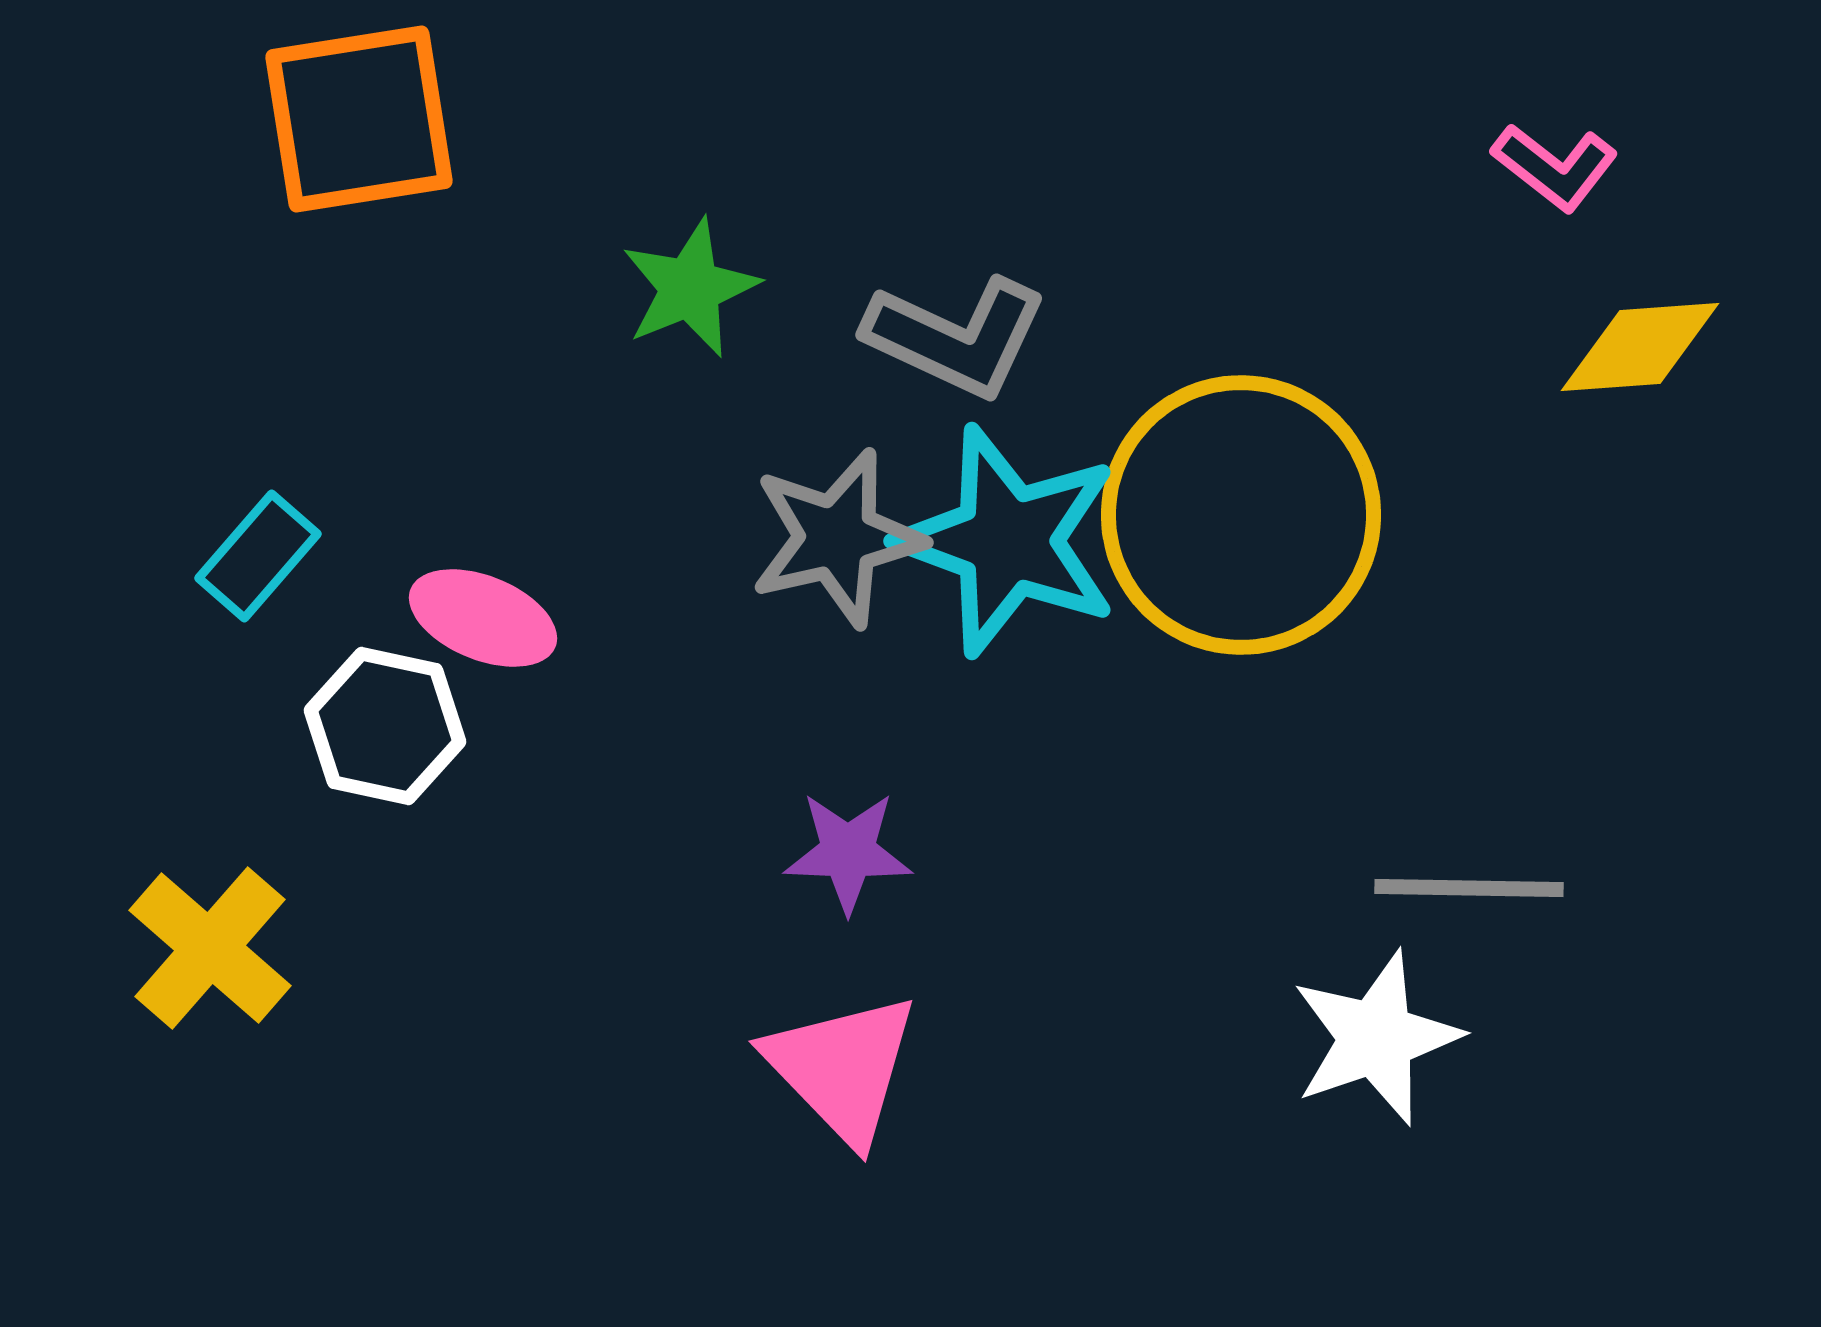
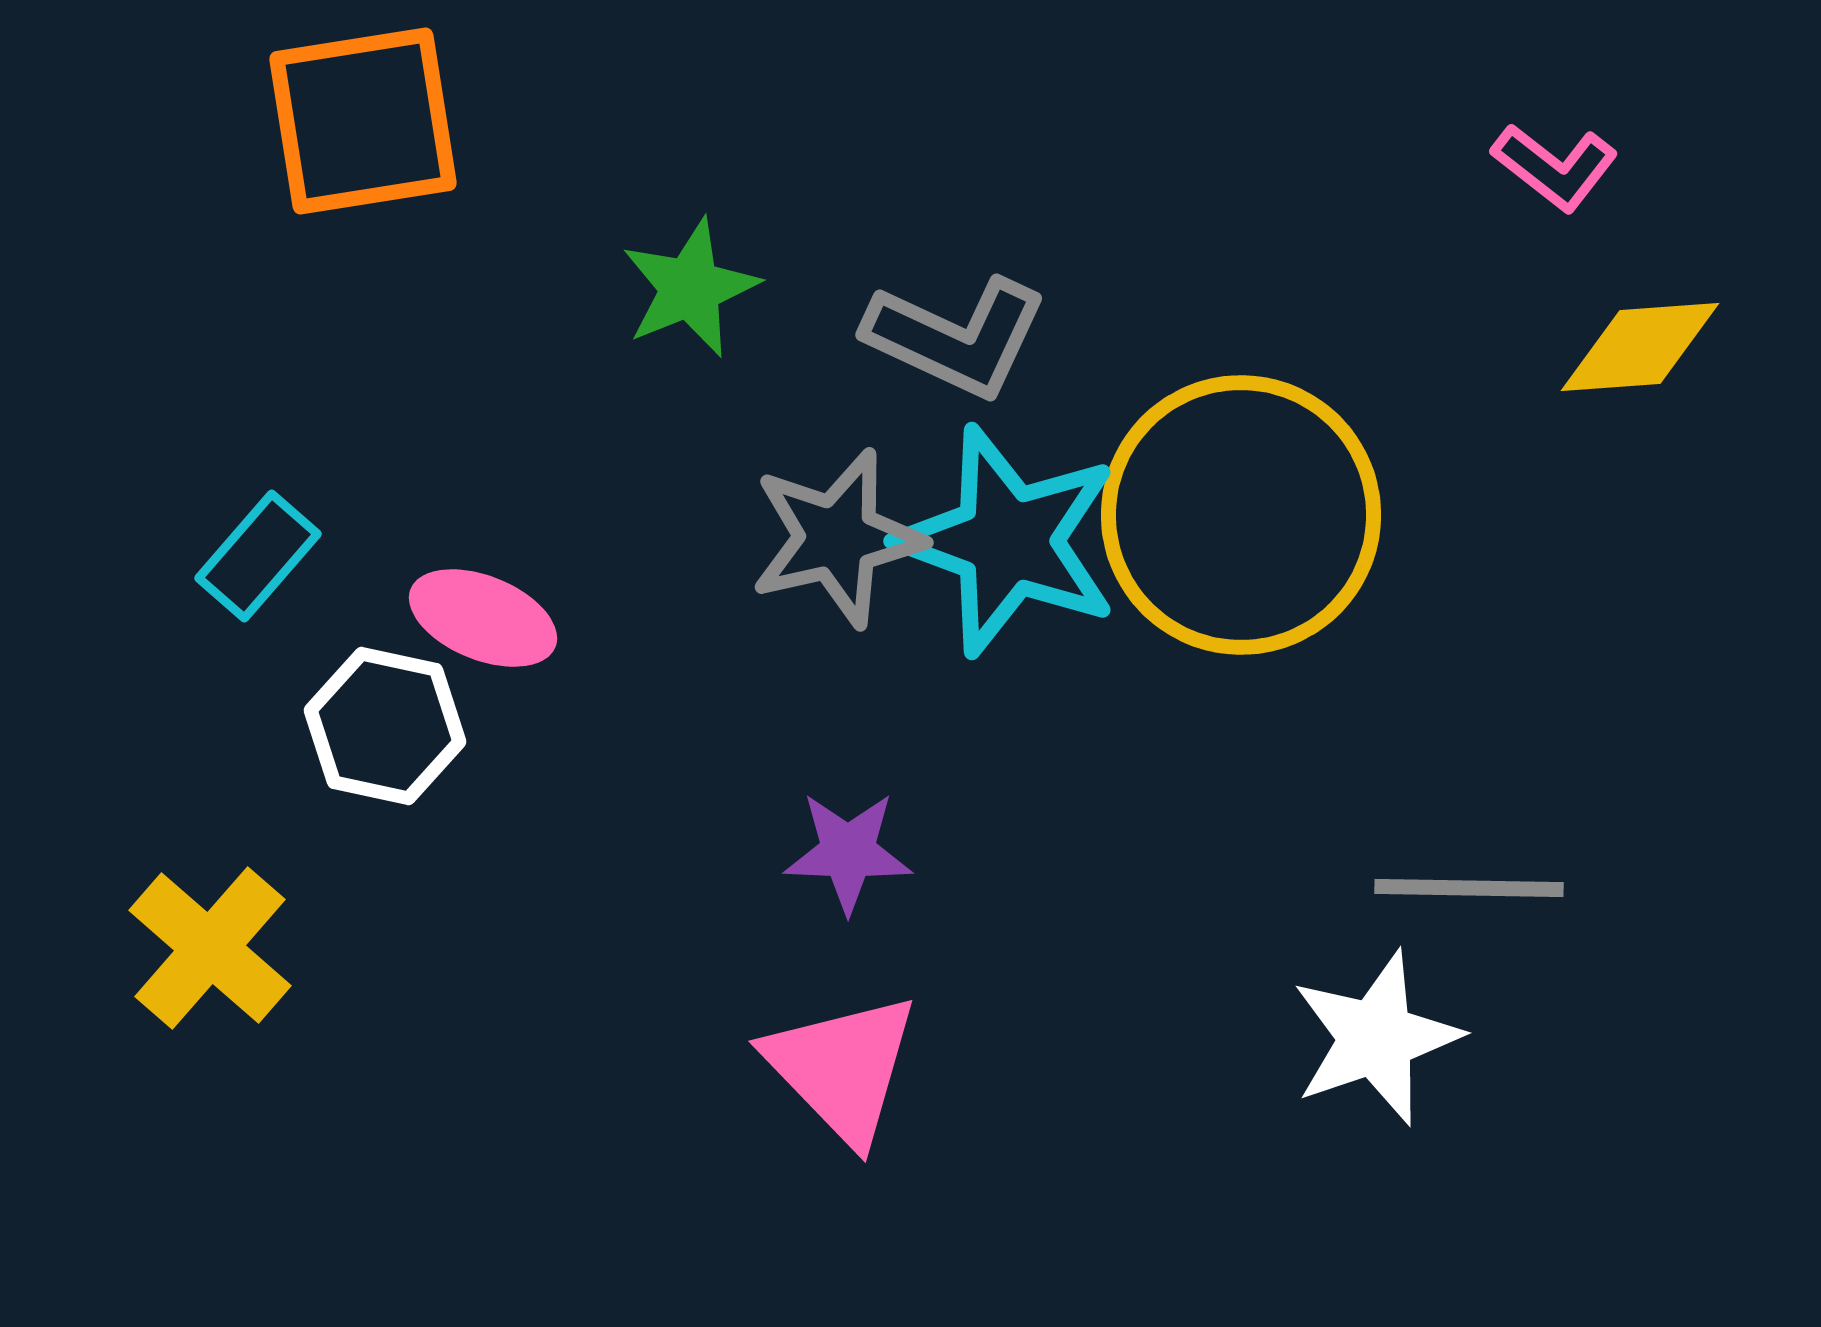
orange square: moved 4 px right, 2 px down
